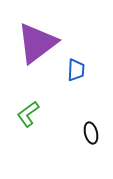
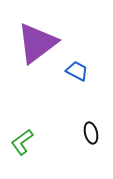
blue trapezoid: moved 1 px right, 1 px down; rotated 65 degrees counterclockwise
green L-shape: moved 6 px left, 28 px down
